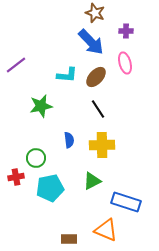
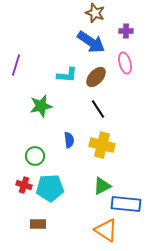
blue arrow: rotated 12 degrees counterclockwise
purple line: rotated 35 degrees counterclockwise
yellow cross: rotated 15 degrees clockwise
green circle: moved 1 px left, 2 px up
red cross: moved 8 px right, 8 px down; rotated 28 degrees clockwise
green triangle: moved 10 px right, 5 px down
cyan pentagon: rotated 8 degrees clockwise
blue rectangle: moved 2 px down; rotated 12 degrees counterclockwise
orange triangle: rotated 10 degrees clockwise
brown rectangle: moved 31 px left, 15 px up
